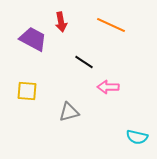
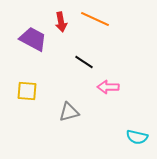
orange line: moved 16 px left, 6 px up
